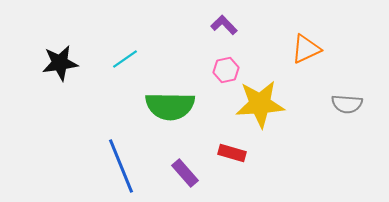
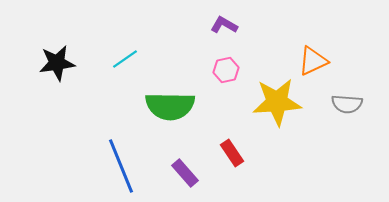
purple L-shape: rotated 16 degrees counterclockwise
orange triangle: moved 7 px right, 12 px down
black star: moved 3 px left
yellow star: moved 17 px right, 2 px up
red rectangle: rotated 40 degrees clockwise
